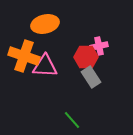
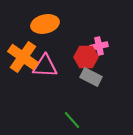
orange cross: moved 1 px left, 1 px down; rotated 16 degrees clockwise
gray rectangle: rotated 30 degrees counterclockwise
